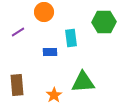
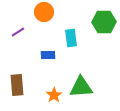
blue rectangle: moved 2 px left, 3 px down
green triangle: moved 2 px left, 5 px down
